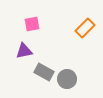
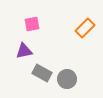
gray rectangle: moved 2 px left, 1 px down
